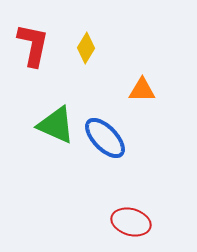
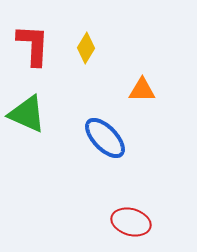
red L-shape: rotated 9 degrees counterclockwise
green triangle: moved 29 px left, 11 px up
